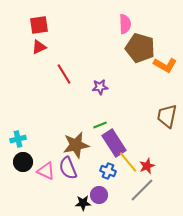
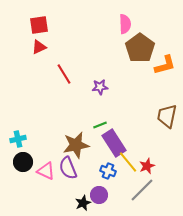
brown pentagon: rotated 20 degrees clockwise
orange L-shape: rotated 45 degrees counterclockwise
black star: rotated 21 degrees counterclockwise
